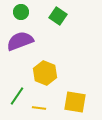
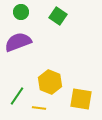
purple semicircle: moved 2 px left, 1 px down
yellow hexagon: moved 5 px right, 9 px down
yellow square: moved 6 px right, 3 px up
